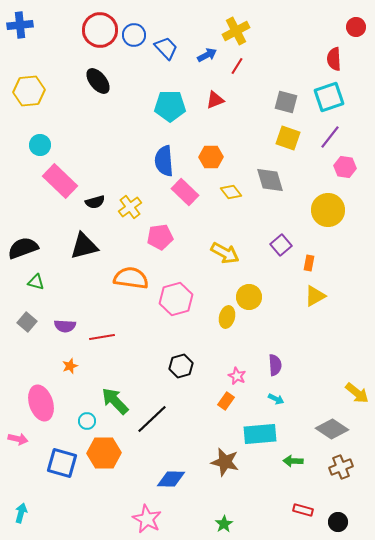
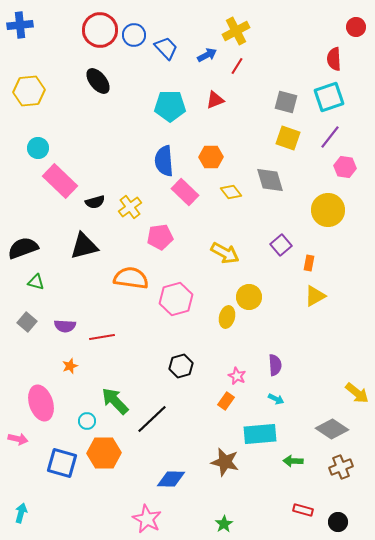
cyan circle at (40, 145): moved 2 px left, 3 px down
